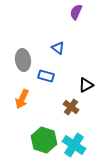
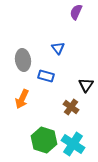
blue triangle: rotated 16 degrees clockwise
black triangle: rotated 28 degrees counterclockwise
cyan cross: moved 1 px left, 1 px up
